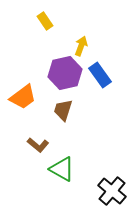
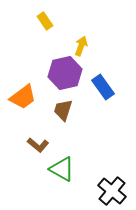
blue rectangle: moved 3 px right, 12 px down
